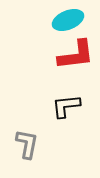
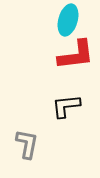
cyan ellipse: rotated 52 degrees counterclockwise
